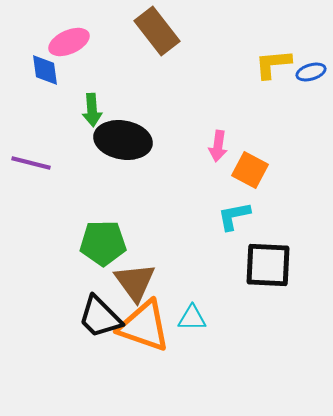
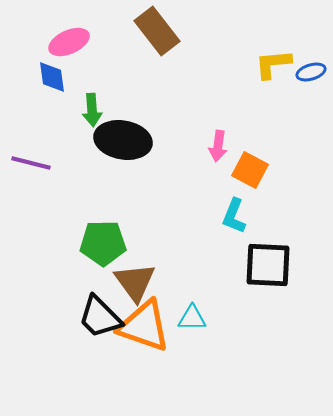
blue diamond: moved 7 px right, 7 px down
cyan L-shape: rotated 57 degrees counterclockwise
